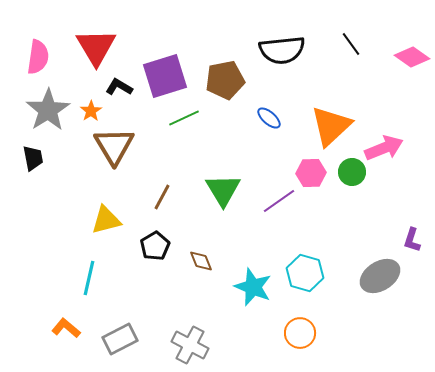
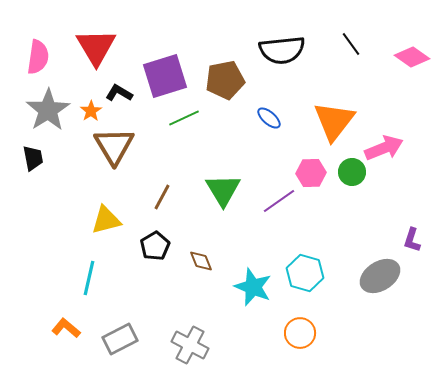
black L-shape: moved 6 px down
orange triangle: moved 3 px right, 5 px up; rotated 9 degrees counterclockwise
